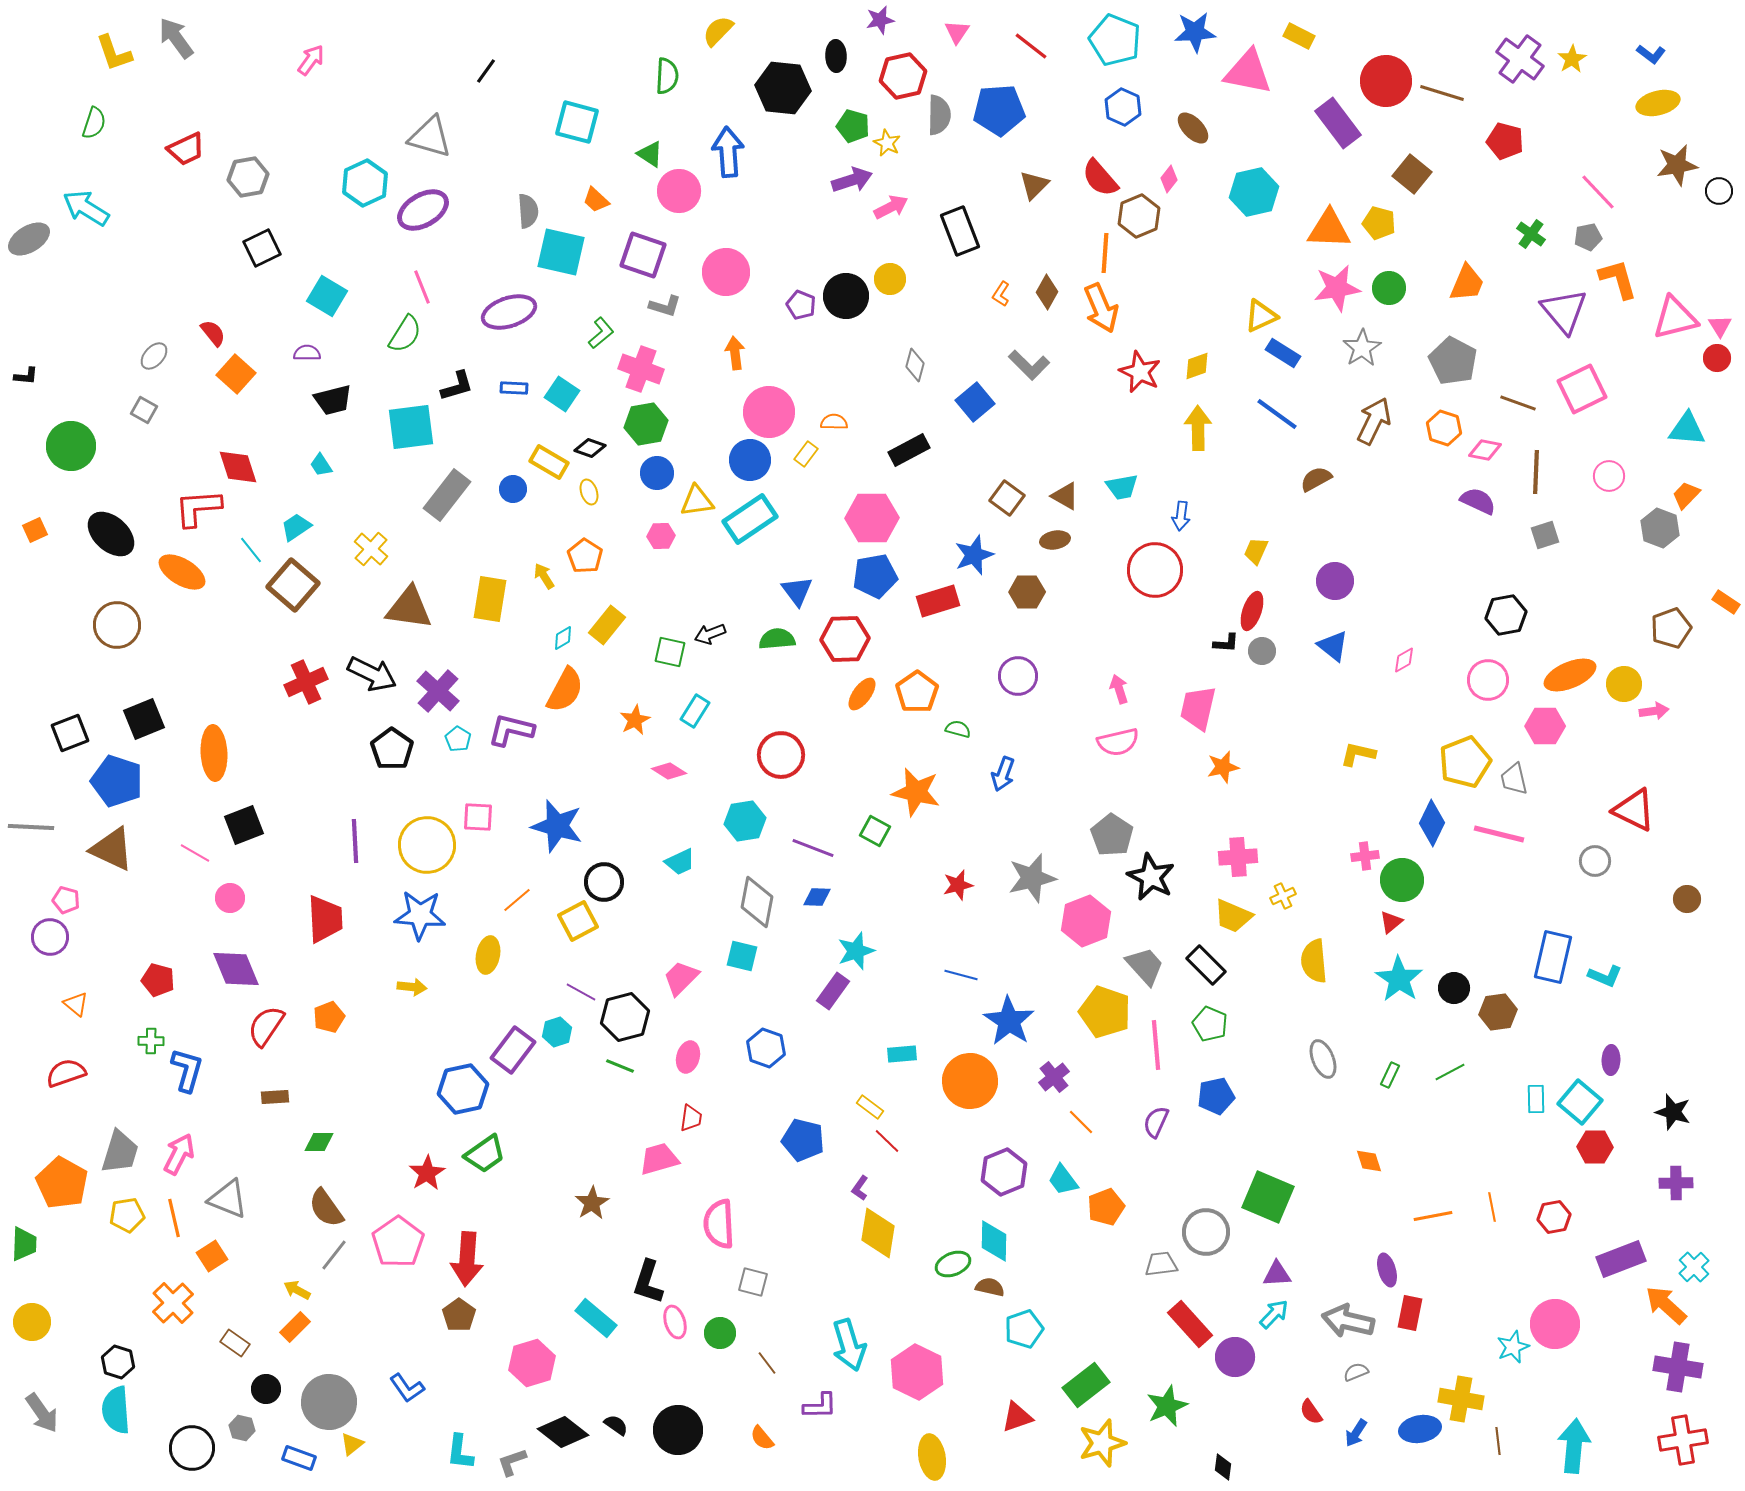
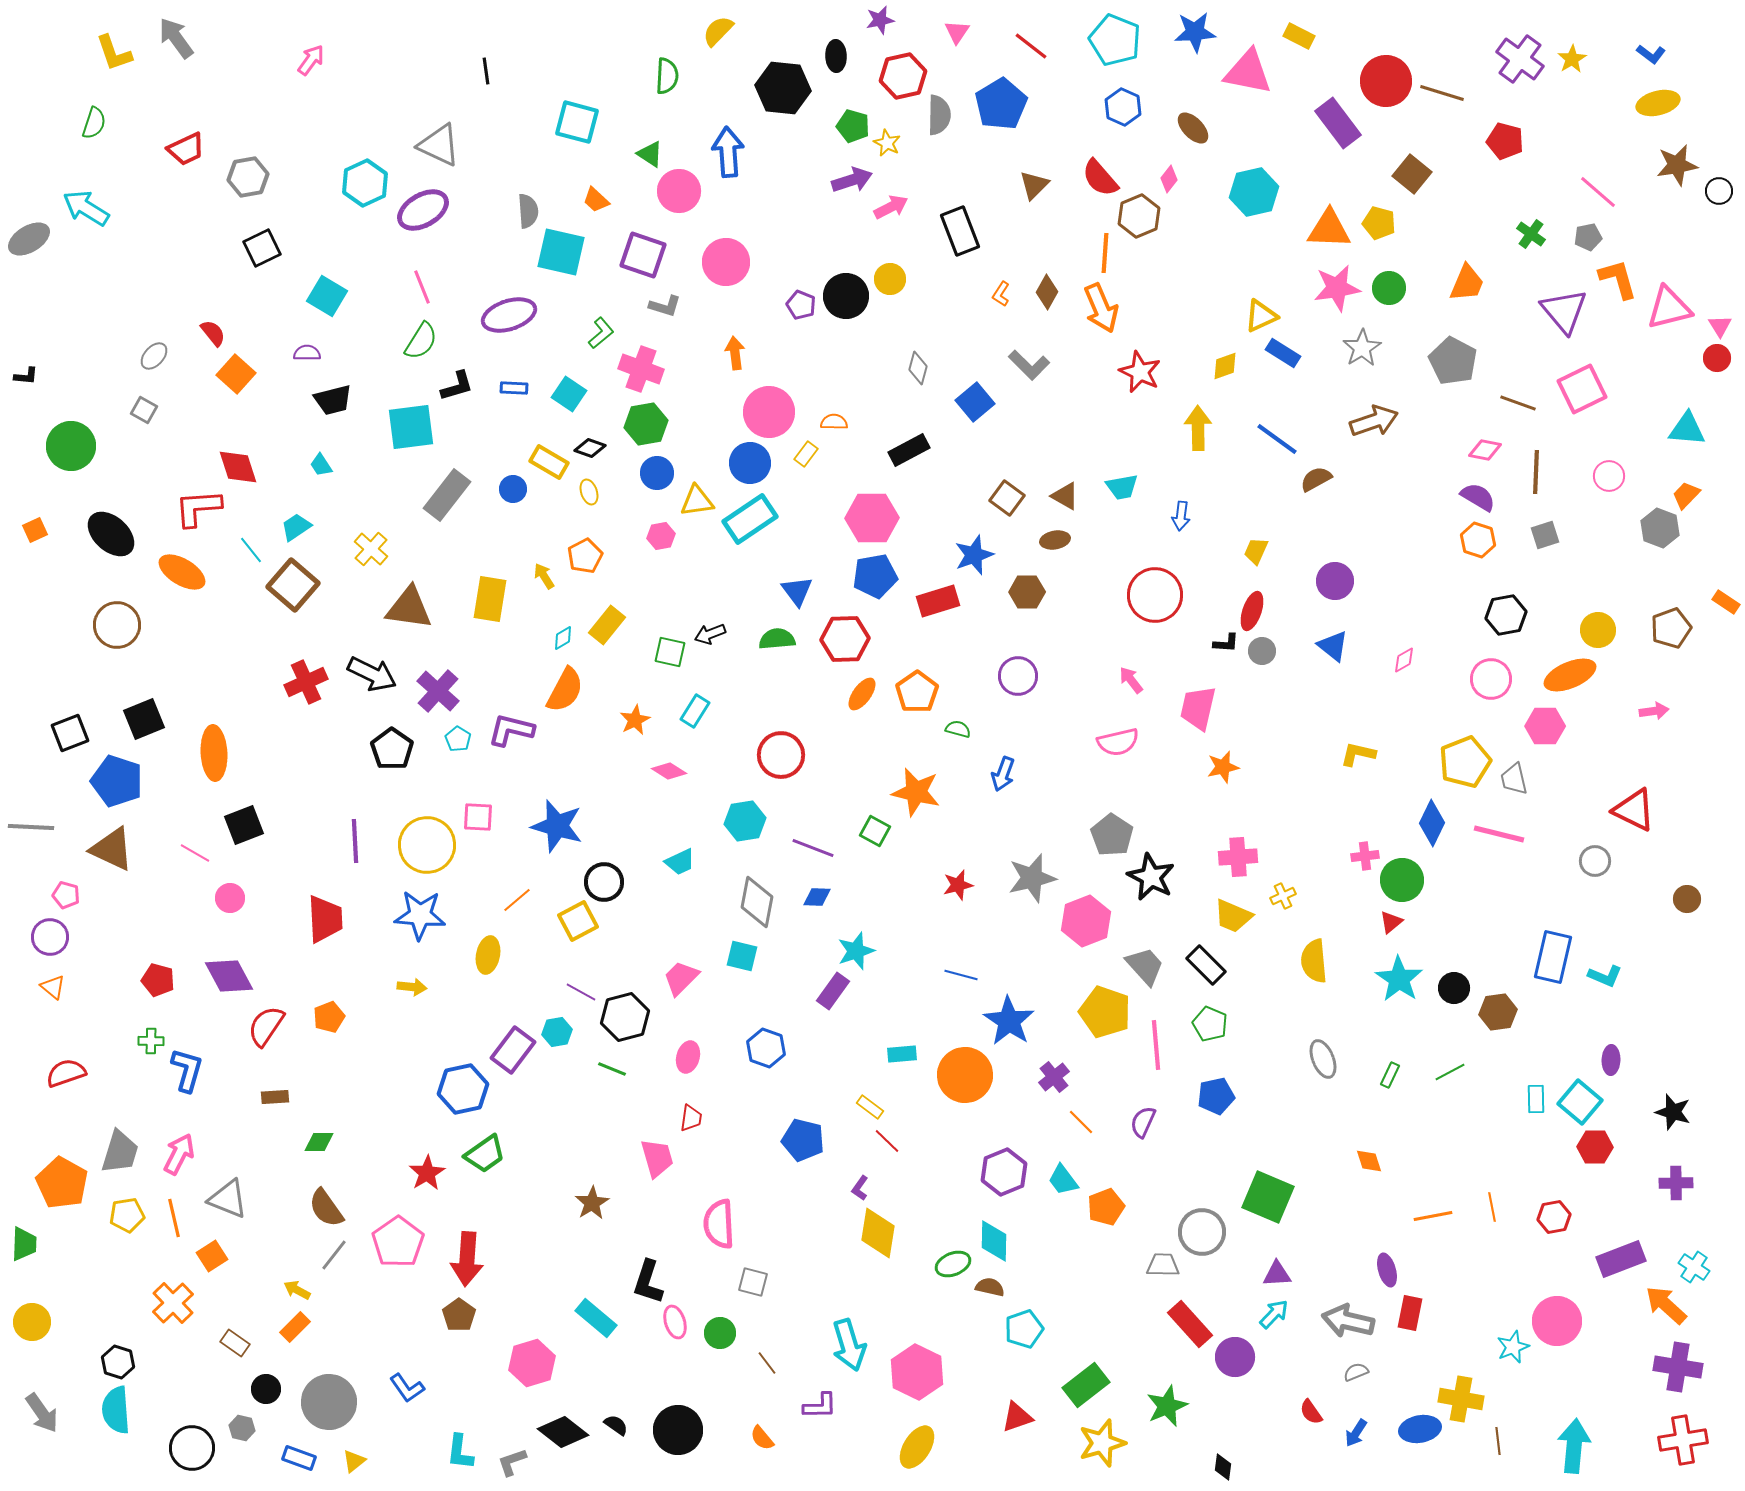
black line at (486, 71): rotated 44 degrees counterclockwise
blue pentagon at (999, 110): moved 2 px right, 6 px up; rotated 27 degrees counterclockwise
gray triangle at (430, 137): moved 9 px right, 8 px down; rotated 9 degrees clockwise
pink line at (1598, 192): rotated 6 degrees counterclockwise
pink circle at (726, 272): moved 10 px up
purple ellipse at (509, 312): moved 3 px down
pink triangle at (1675, 318): moved 6 px left, 10 px up
green semicircle at (405, 334): moved 16 px right, 7 px down
gray diamond at (915, 365): moved 3 px right, 3 px down
yellow diamond at (1197, 366): moved 28 px right
cyan square at (562, 394): moved 7 px right
blue line at (1277, 414): moved 25 px down
brown arrow at (1374, 421): rotated 45 degrees clockwise
orange hexagon at (1444, 428): moved 34 px right, 112 px down
blue circle at (750, 460): moved 3 px down
purple semicircle at (1478, 501): moved 4 px up; rotated 6 degrees clockwise
pink hexagon at (661, 536): rotated 8 degrees counterclockwise
orange pentagon at (585, 556): rotated 12 degrees clockwise
red circle at (1155, 570): moved 25 px down
pink circle at (1488, 680): moved 3 px right, 1 px up
yellow circle at (1624, 684): moved 26 px left, 54 px up
pink arrow at (1119, 689): moved 12 px right, 9 px up; rotated 20 degrees counterclockwise
pink pentagon at (66, 900): moved 5 px up
purple diamond at (236, 969): moved 7 px left, 7 px down; rotated 6 degrees counterclockwise
orange triangle at (76, 1004): moved 23 px left, 17 px up
cyan hexagon at (557, 1032): rotated 8 degrees clockwise
green line at (620, 1066): moved 8 px left, 3 px down
orange circle at (970, 1081): moved 5 px left, 6 px up
purple semicircle at (1156, 1122): moved 13 px left
pink trapezoid at (659, 1159): moved 2 px left, 1 px up; rotated 90 degrees clockwise
gray circle at (1206, 1232): moved 4 px left
gray trapezoid at (1161, 1264): moved 2 px right, 1 px down; rotated 8 degrees clockwise
cyan cross at (1694, 1267): rotated 12 degrees counterclockwise
pink circle at (1555, 1324): moved 2 px right, 3 px up
yellow triangle at (352, 1444): moved 2 px right, 17 px down
yellow ellipse at (932, 1457): moved 15 px left, 10 px up; rotated 42 degrees clockwise
